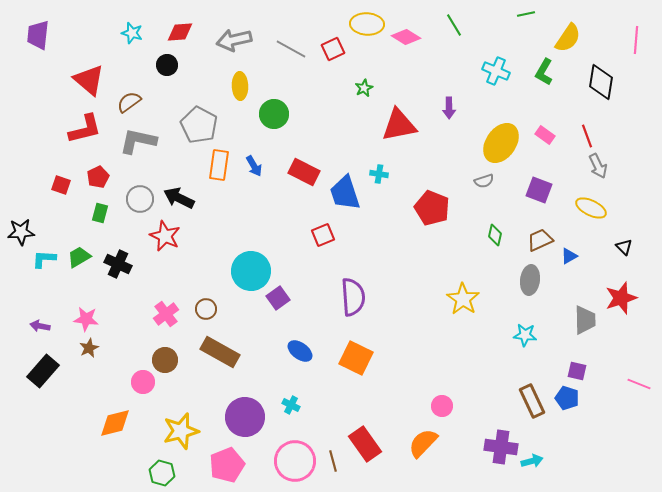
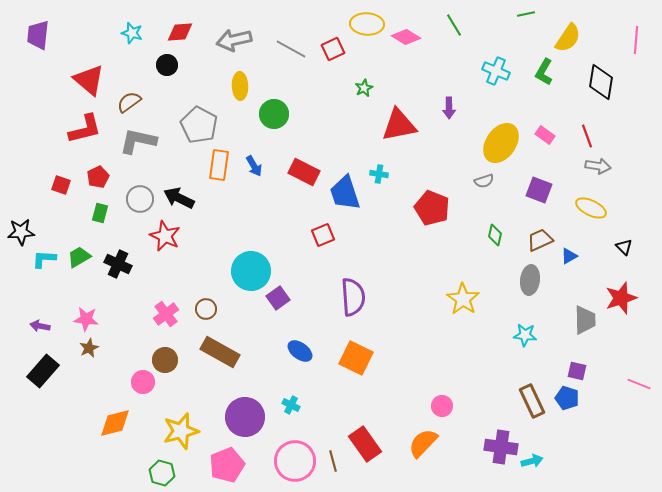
gray arrow at (598, 166): rotated 55 degrees counterclockwise
